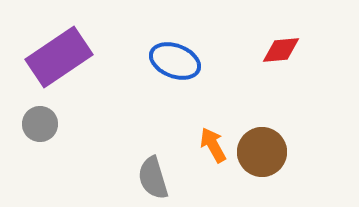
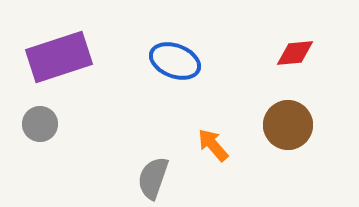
red diamond: moved 14 px right, 3 px down
purple rectangle: rotated 16 degrees clockwise
orange arrow: rotated 12 degrees counterclockwise
brown circle: moved 26 px right, 27 px up
gray semicircle: rotated 36 degrees clockwise
